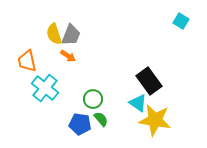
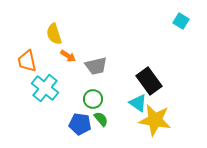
gray trapezoid: moved 25 px right, 31 px down; rotated 55 degrees clockwise
